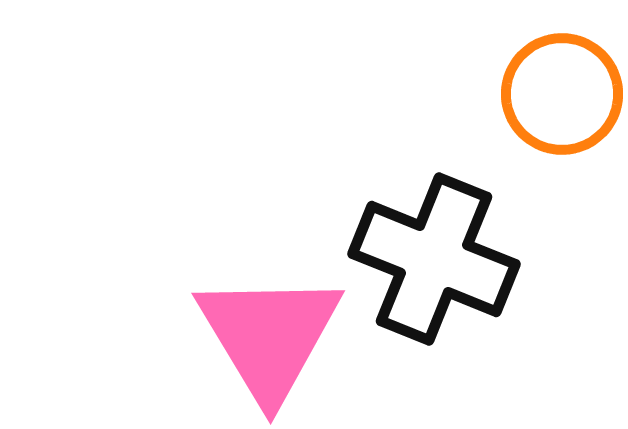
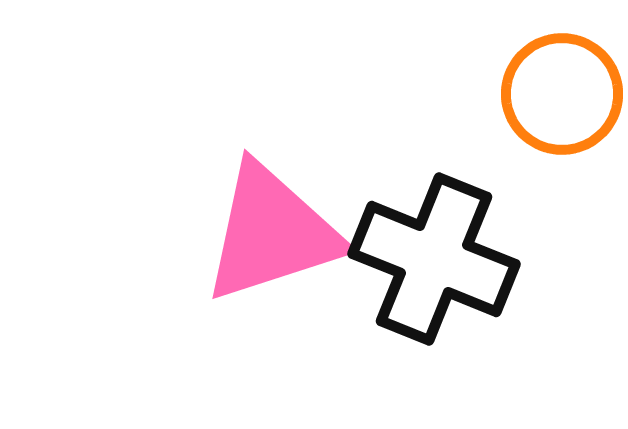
pink triangle: moved 3 px right, 103 px up; rotated 43 degrees clockwise
